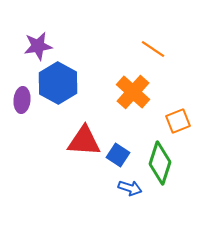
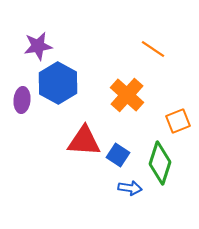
orange cross: moved 6 px left, 3 px down
blue arrow: rotated 10 degrees counterclockwise
